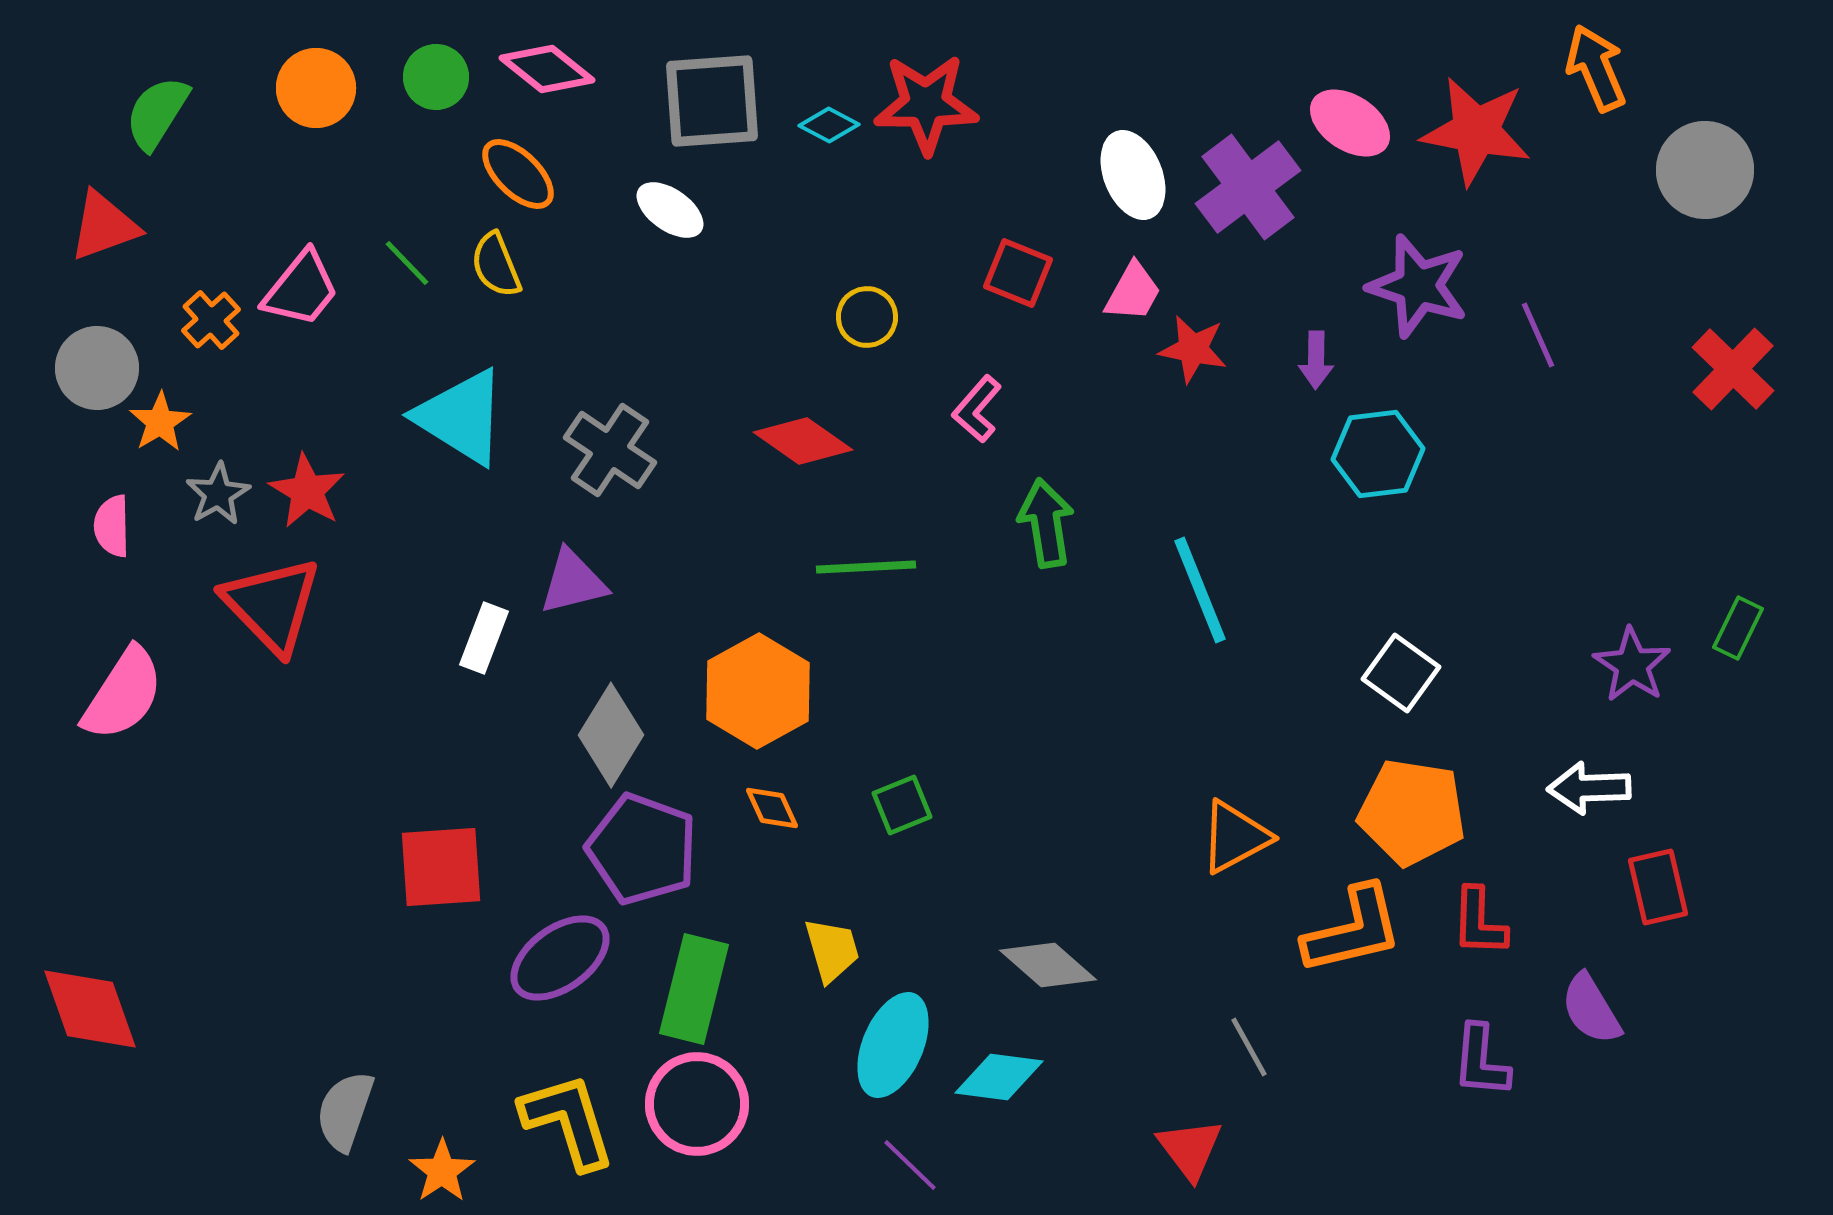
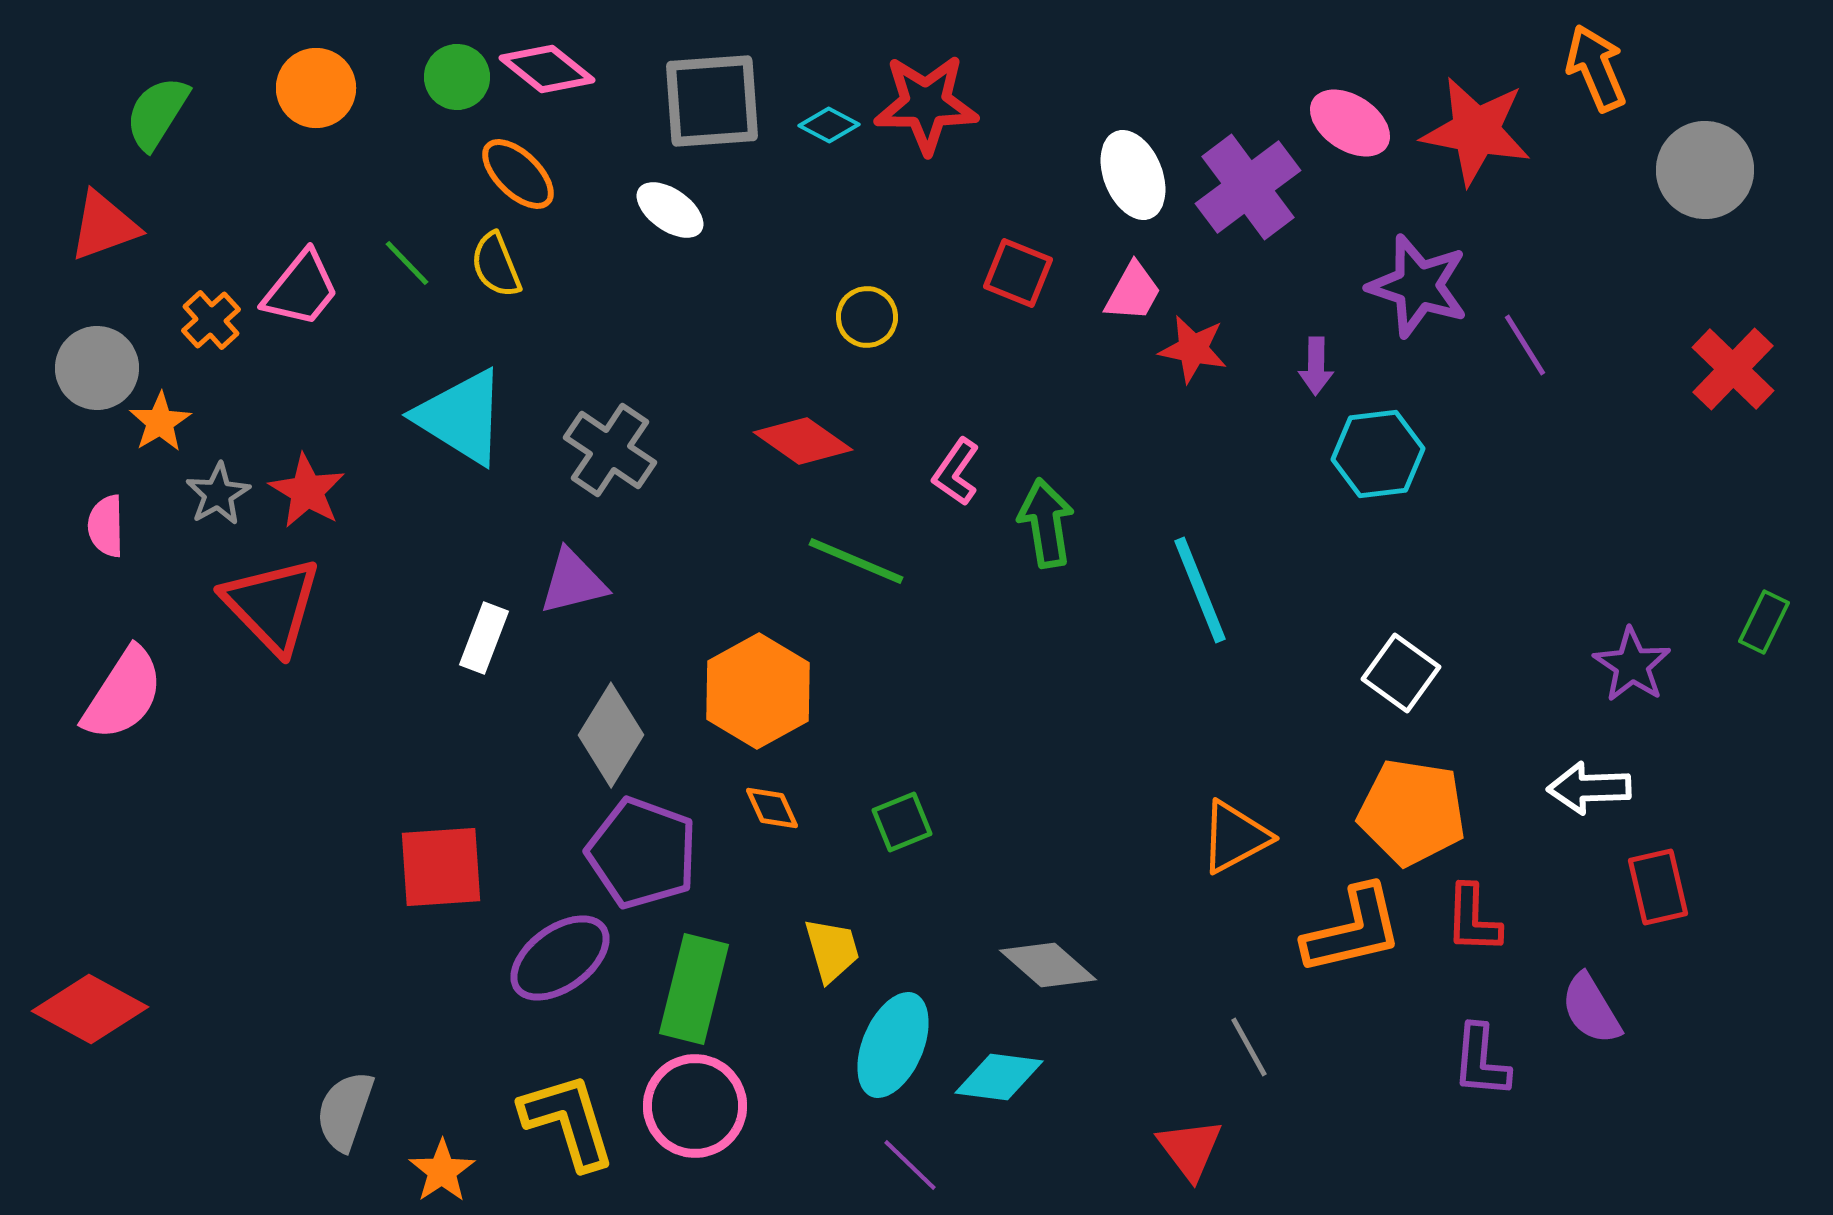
green circle at (436, 77): moved 21 px right
purple line at (1538, 335): moved 13 px left, 10 px down; rotated 8 degrees counterclockwise
purple arrow at (1316, 360): moved 6 px down
pink L-shape at (977, 409): moved 21 px left, 63 px down; rotated 6 degrees counterclockwise
pink semicircle at (112, 526): moved 6 px left
green line at (866, 567): moved 10 px left, 6 px up; rotated 26 degrees clockwise
green rectangle at (1738, 628): moved 26 px right, 6 px up
green square at (902, 805): moved 17 px down
purple pentagon at (642, 849): moved 4 px down
red L-shape at (1479, 922): moved 6 px left, 3 px up
red diamond at (90, 1009): rotated 42 degrees counterclockwise
pink circle at (697, 1104): moved 2 px left, 2 px down
